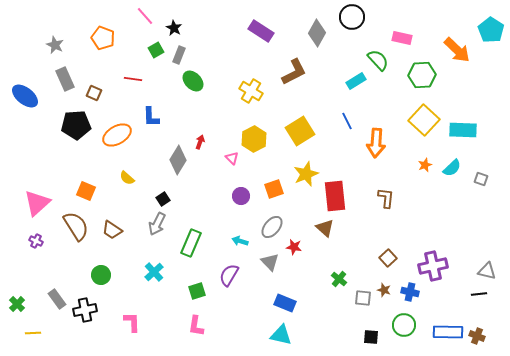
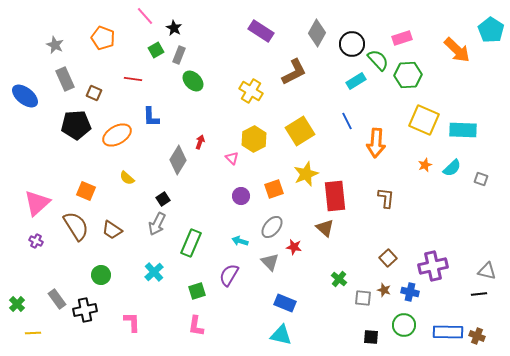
black circle at (352, 17): moved 27 px down
pink rectangle at (402, 38): rotated 30 degrees counterclockwise
green hexagon at (422, 75): moved 14 px left
yellow square at (424, 120): rotated 20 degrees counterclockwise
